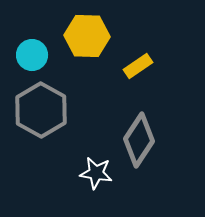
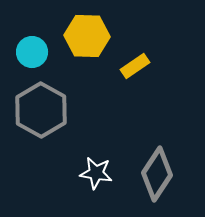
cyan circle: moved 3 px up
yellow rectangle: moved 3 px left
gray diamond: moved 18 px right, 34 px down
